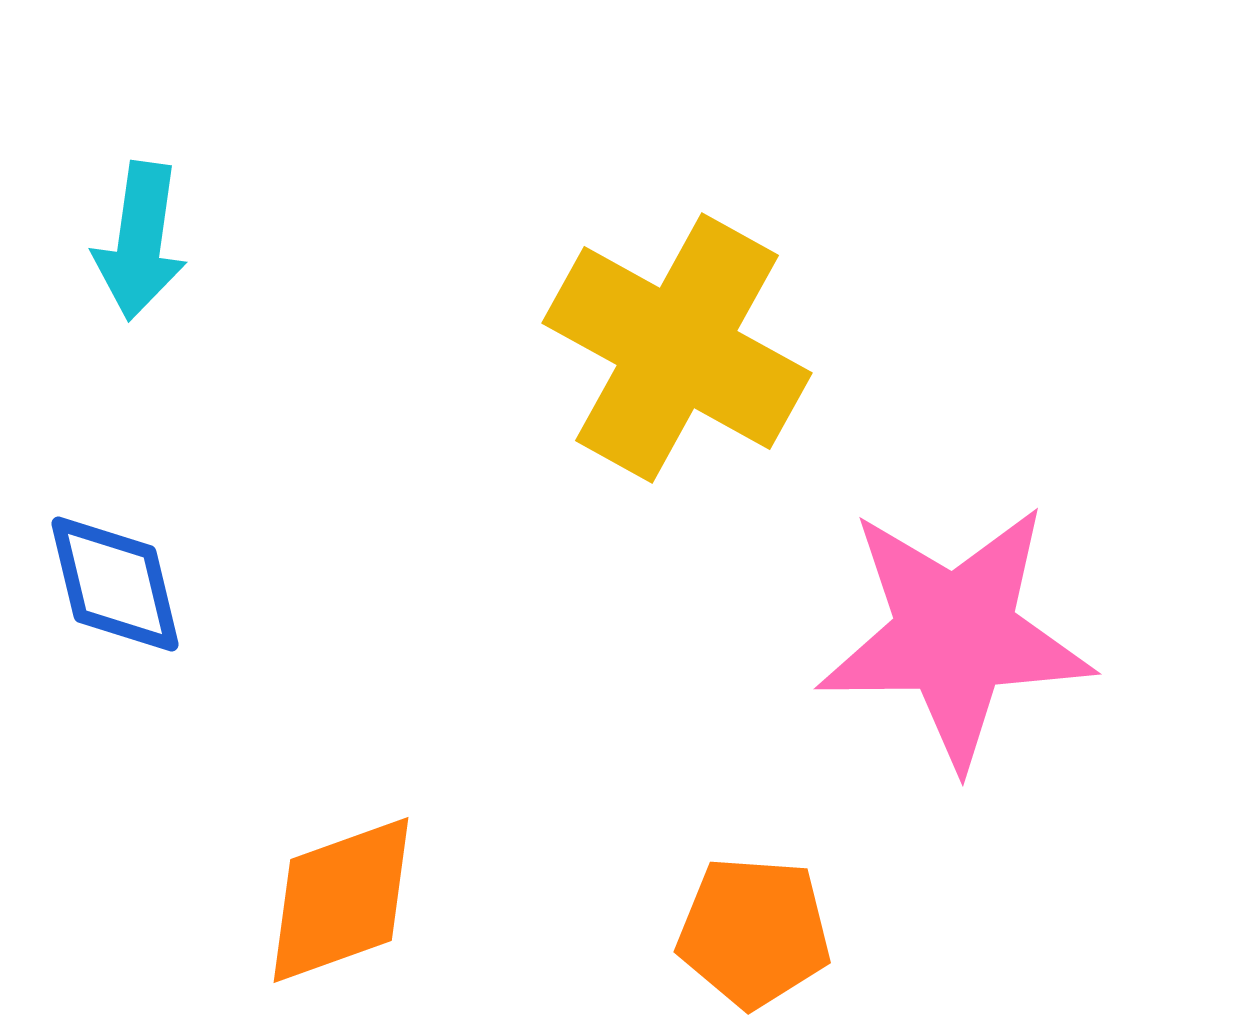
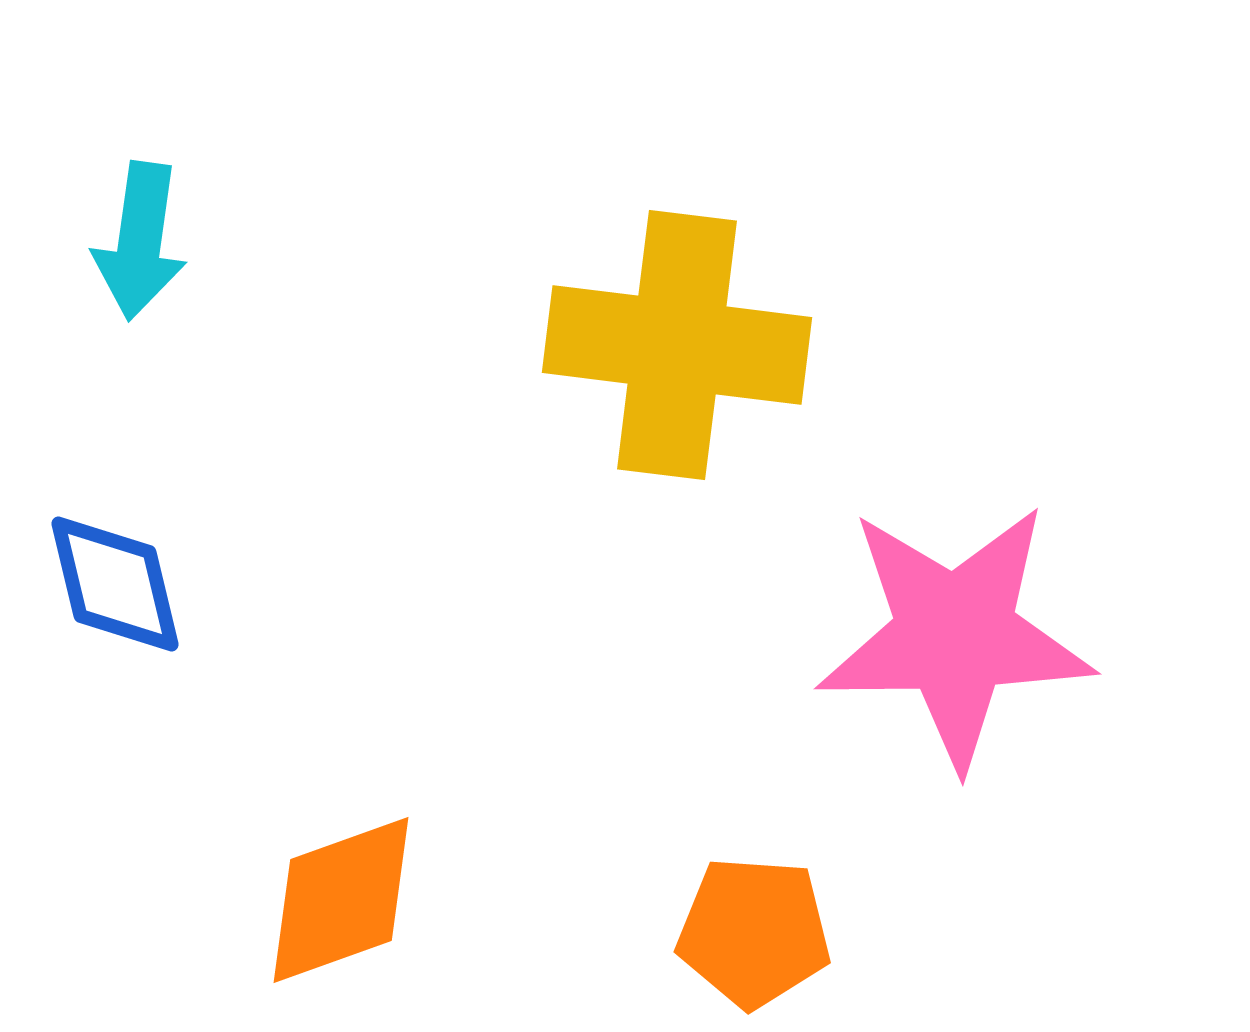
yellow cross: moved 3 px up; rotated 22 degrees counterclockwise
